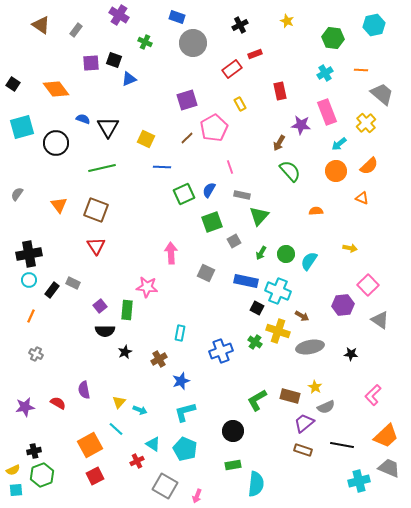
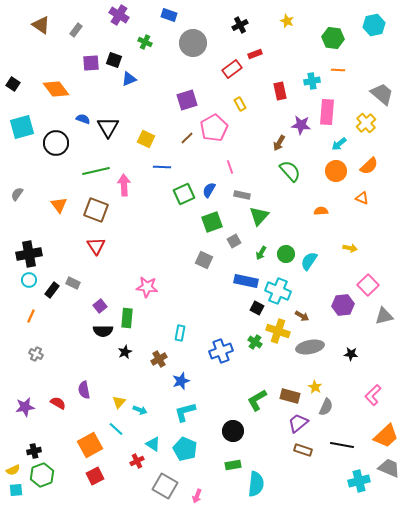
blue rectangle at (177, 17): moved 8 px left, 2 px up
orange line at (361, 70): moved 23 px left
cyan cross at (325, 73): moved 13 px left, 8 px down; rotated 21 degrees clockwise
pink rectangle at (327, 112): rotated 25 degrees clockwise
green line at (102, 168): moved 6 px left, 3 px down
orange semicircle at (316, 211): moved 5 px right
pink arrow at (171, 253): moved 47 px left, 68 px up
gray square at (206, 273): moved 2 px left, 13 px up
green rectangle at (127, 310): moved 8 px down
gray triangle at (380, 320): moved 4 px right, 4 px up; rotated 48 degrees counterclockwise
black semicircle at (105, 331): moved 2 px left
gray semicircle at (326, 407): rotated 42 degrees counterclockwise
purple trapezoid at (304, 423): moved 6 px left
